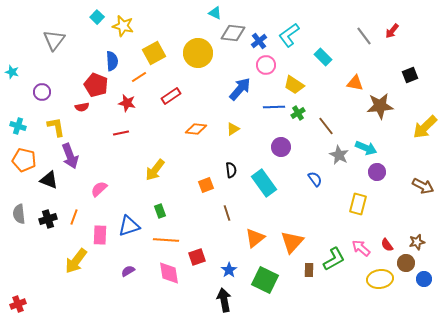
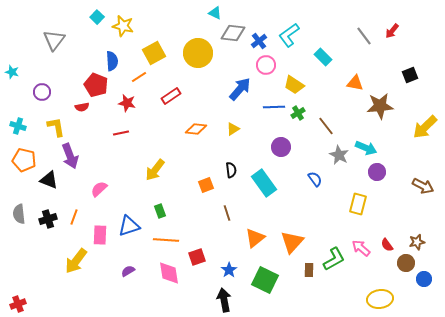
yellow ellipse at (380, 279): moved 20 px down
